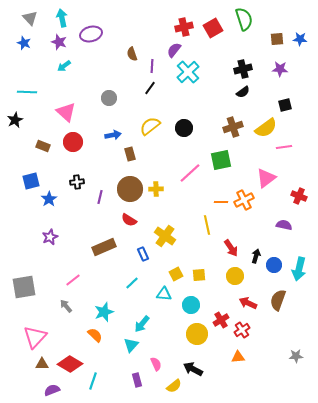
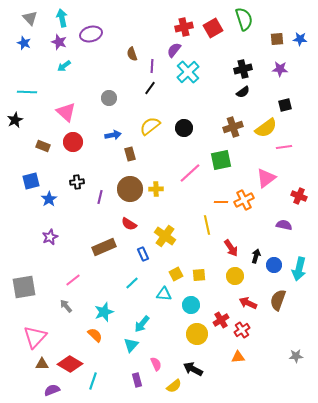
red semicircle at (129, 220): moved 4 px down
